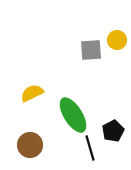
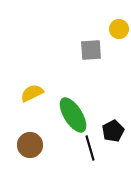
yellow circle: moved 2 px right, 11 px up
